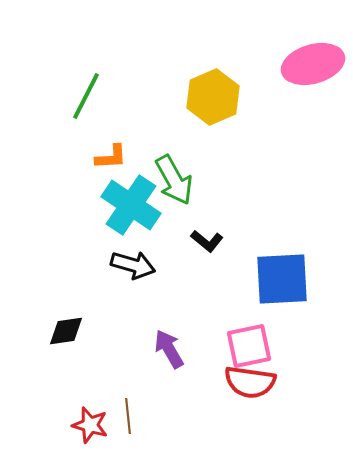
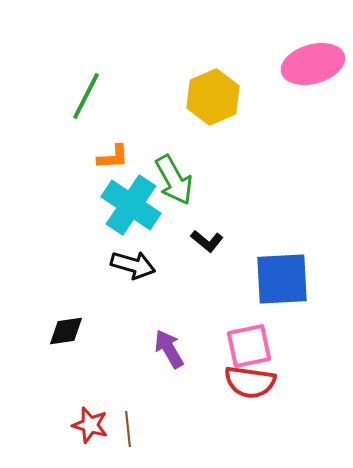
orange L-shape: moved 2 px right
brown line: moved 13 px down
